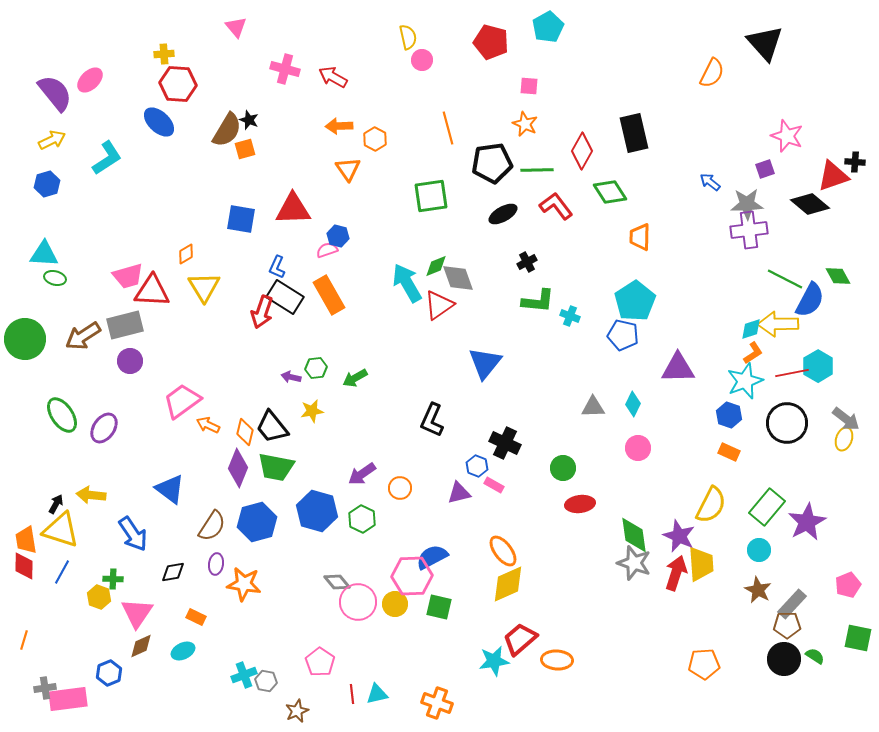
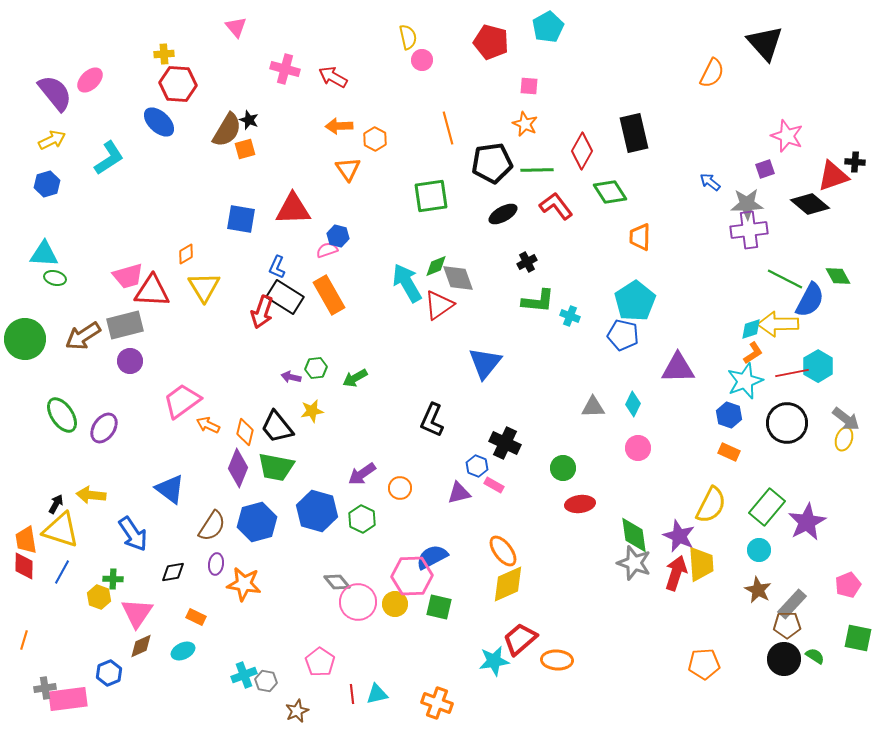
cyan L-shape at (107, 158): moved 2 px right
black trapezoid at (272, 427): moved 5 px right
